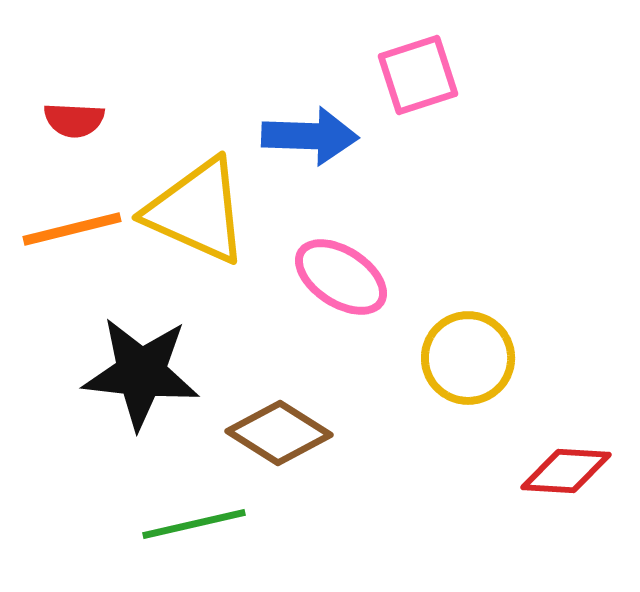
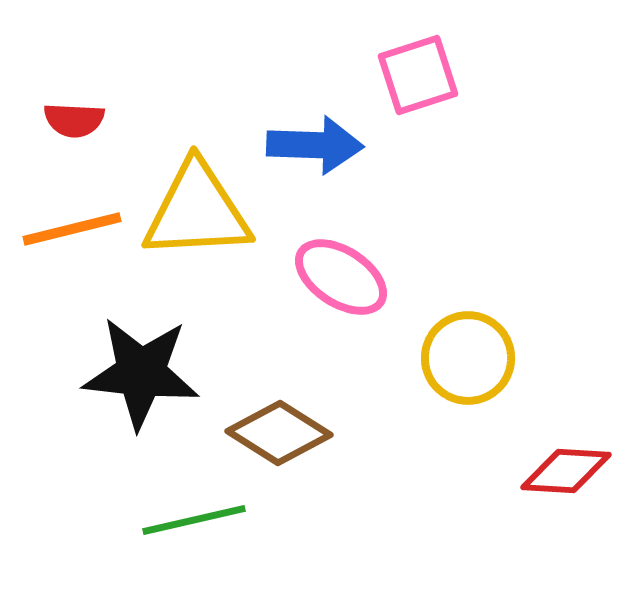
blue arrow: moved 5 px right, 9 px down
yellow triangle: rotated 27 degrees counterclockwise
green line: moved 4 px up
